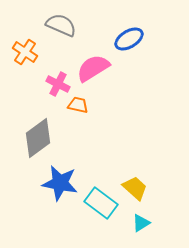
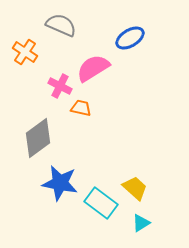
blue ellipse: moved 1 px right, 1 px up
pink cross: moved 2 px right, 2 px down
orange trapezoid: moved 3 px right, 3 px down
